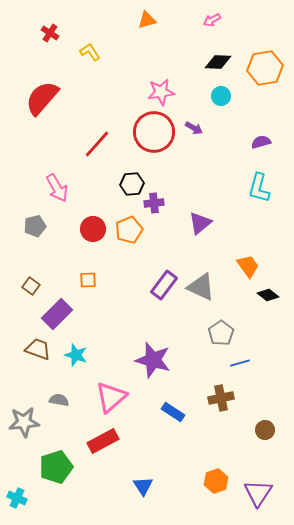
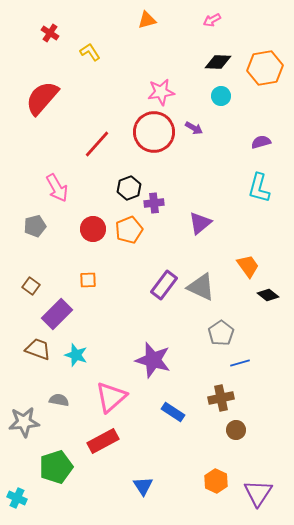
black hexagon at (132, 184): moved 3 px left, 4 px down; rotated 15 degrees counterclockwise
brown circle at (265, 430): moved 29 px left
orange hexagon at (216, 481): rotated 15 degrees counterclockwise
